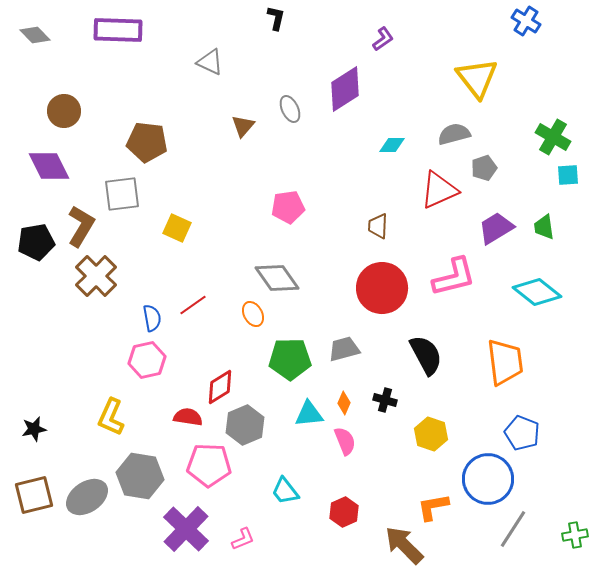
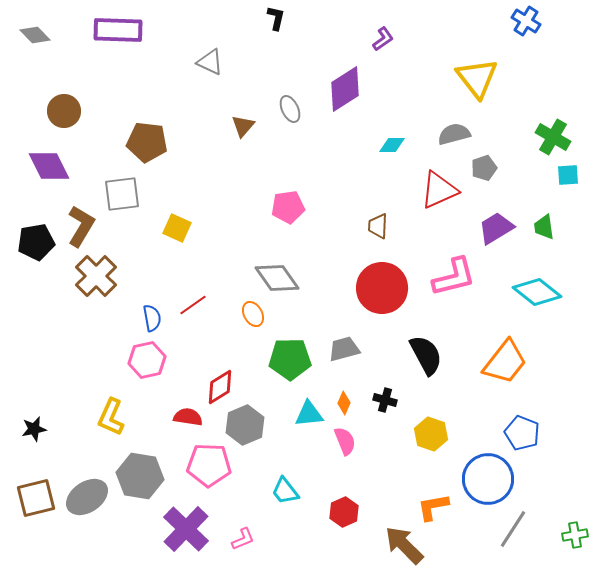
orange trapezoid at (505, 362): rotated 45 degrees clockwise
brown square at (34, 495): moved 2 px right, 3 px down
